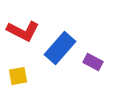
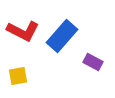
blue rectangle: moved 2 px right, 12 px up
